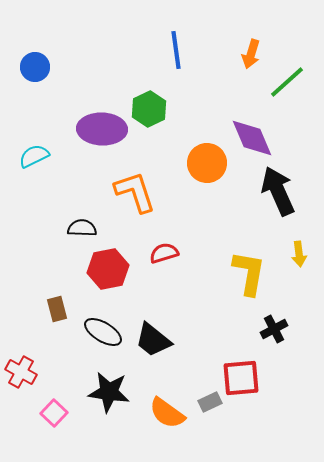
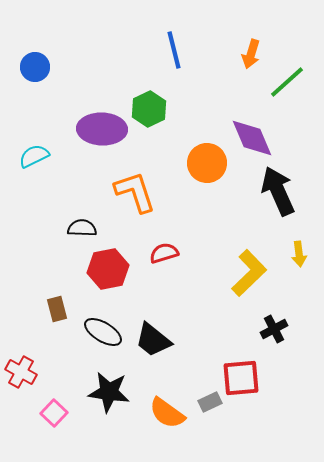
blue line: moved 2 px left; rotated 6 degrees counterclockwise
yellow L-shape: rotated 36 degrees clockwise
